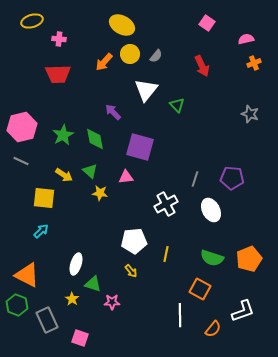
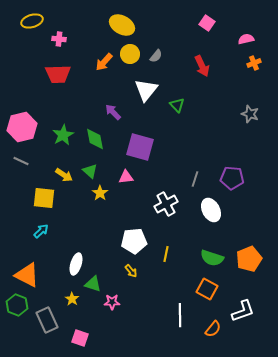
yellow star at (100, 193): rotated 28 degrees clockwise
orange square at (200, 289): moved 7 px right
